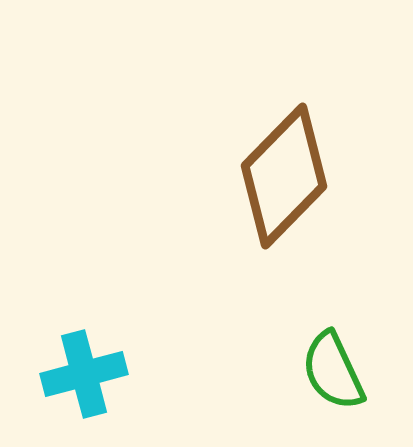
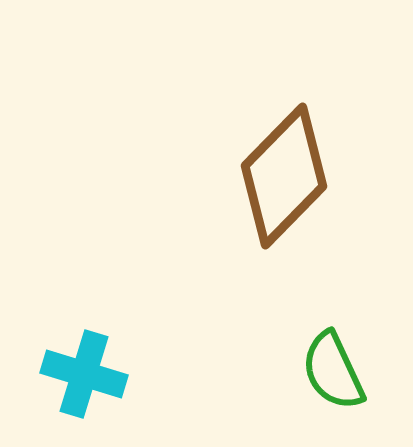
cyan cross: rotated 32 degrees clockwise
